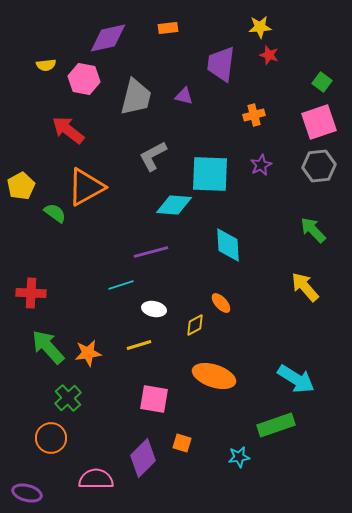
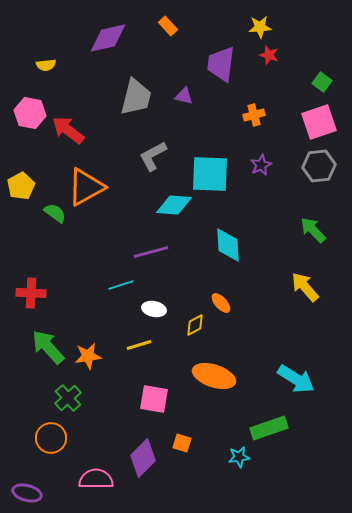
orange rectangle at (168, 28): moved 2 px up; rotated 54 degrees clockwise
pink hexagon at (84, 79): moved 54 px left, 34 px down
orange star at (88, 353): moved 3 px down
green rectangle at (276, 425): moved 7 px left, 3 px down
